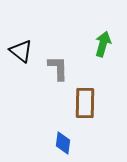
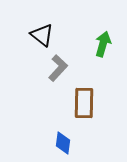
black triangle: moved 21 px right, 16 px up
gray L-shape: rotated 44 degrees clockwise
brown rectangle: moved 1 px left
